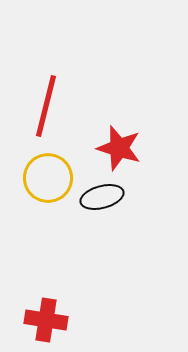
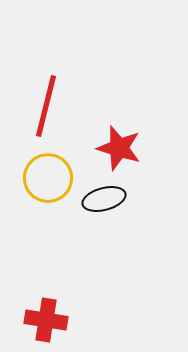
black ellipse: moved 2 px right, 2 px down
